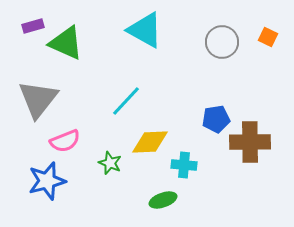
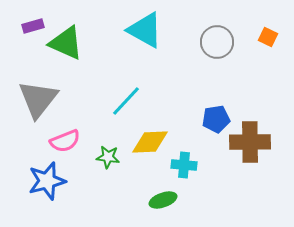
gray circle: moved 5 px left
green star: moved 2 px left, 6 px up; rotated 15 degrees counterclockwise
